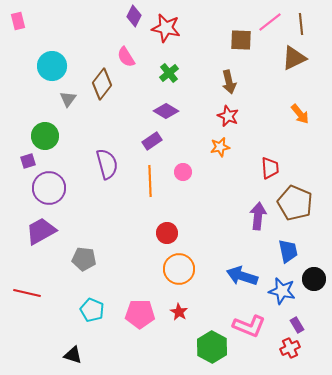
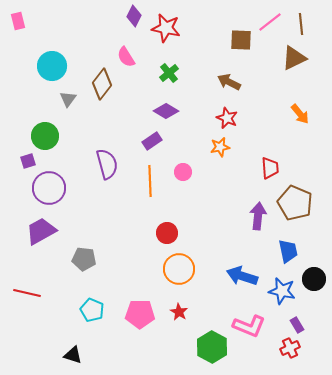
brown arrow at (229, 82): rotated 130 degrees clockwise
red star at (228, 116): moved 1 px left, 2 px down
